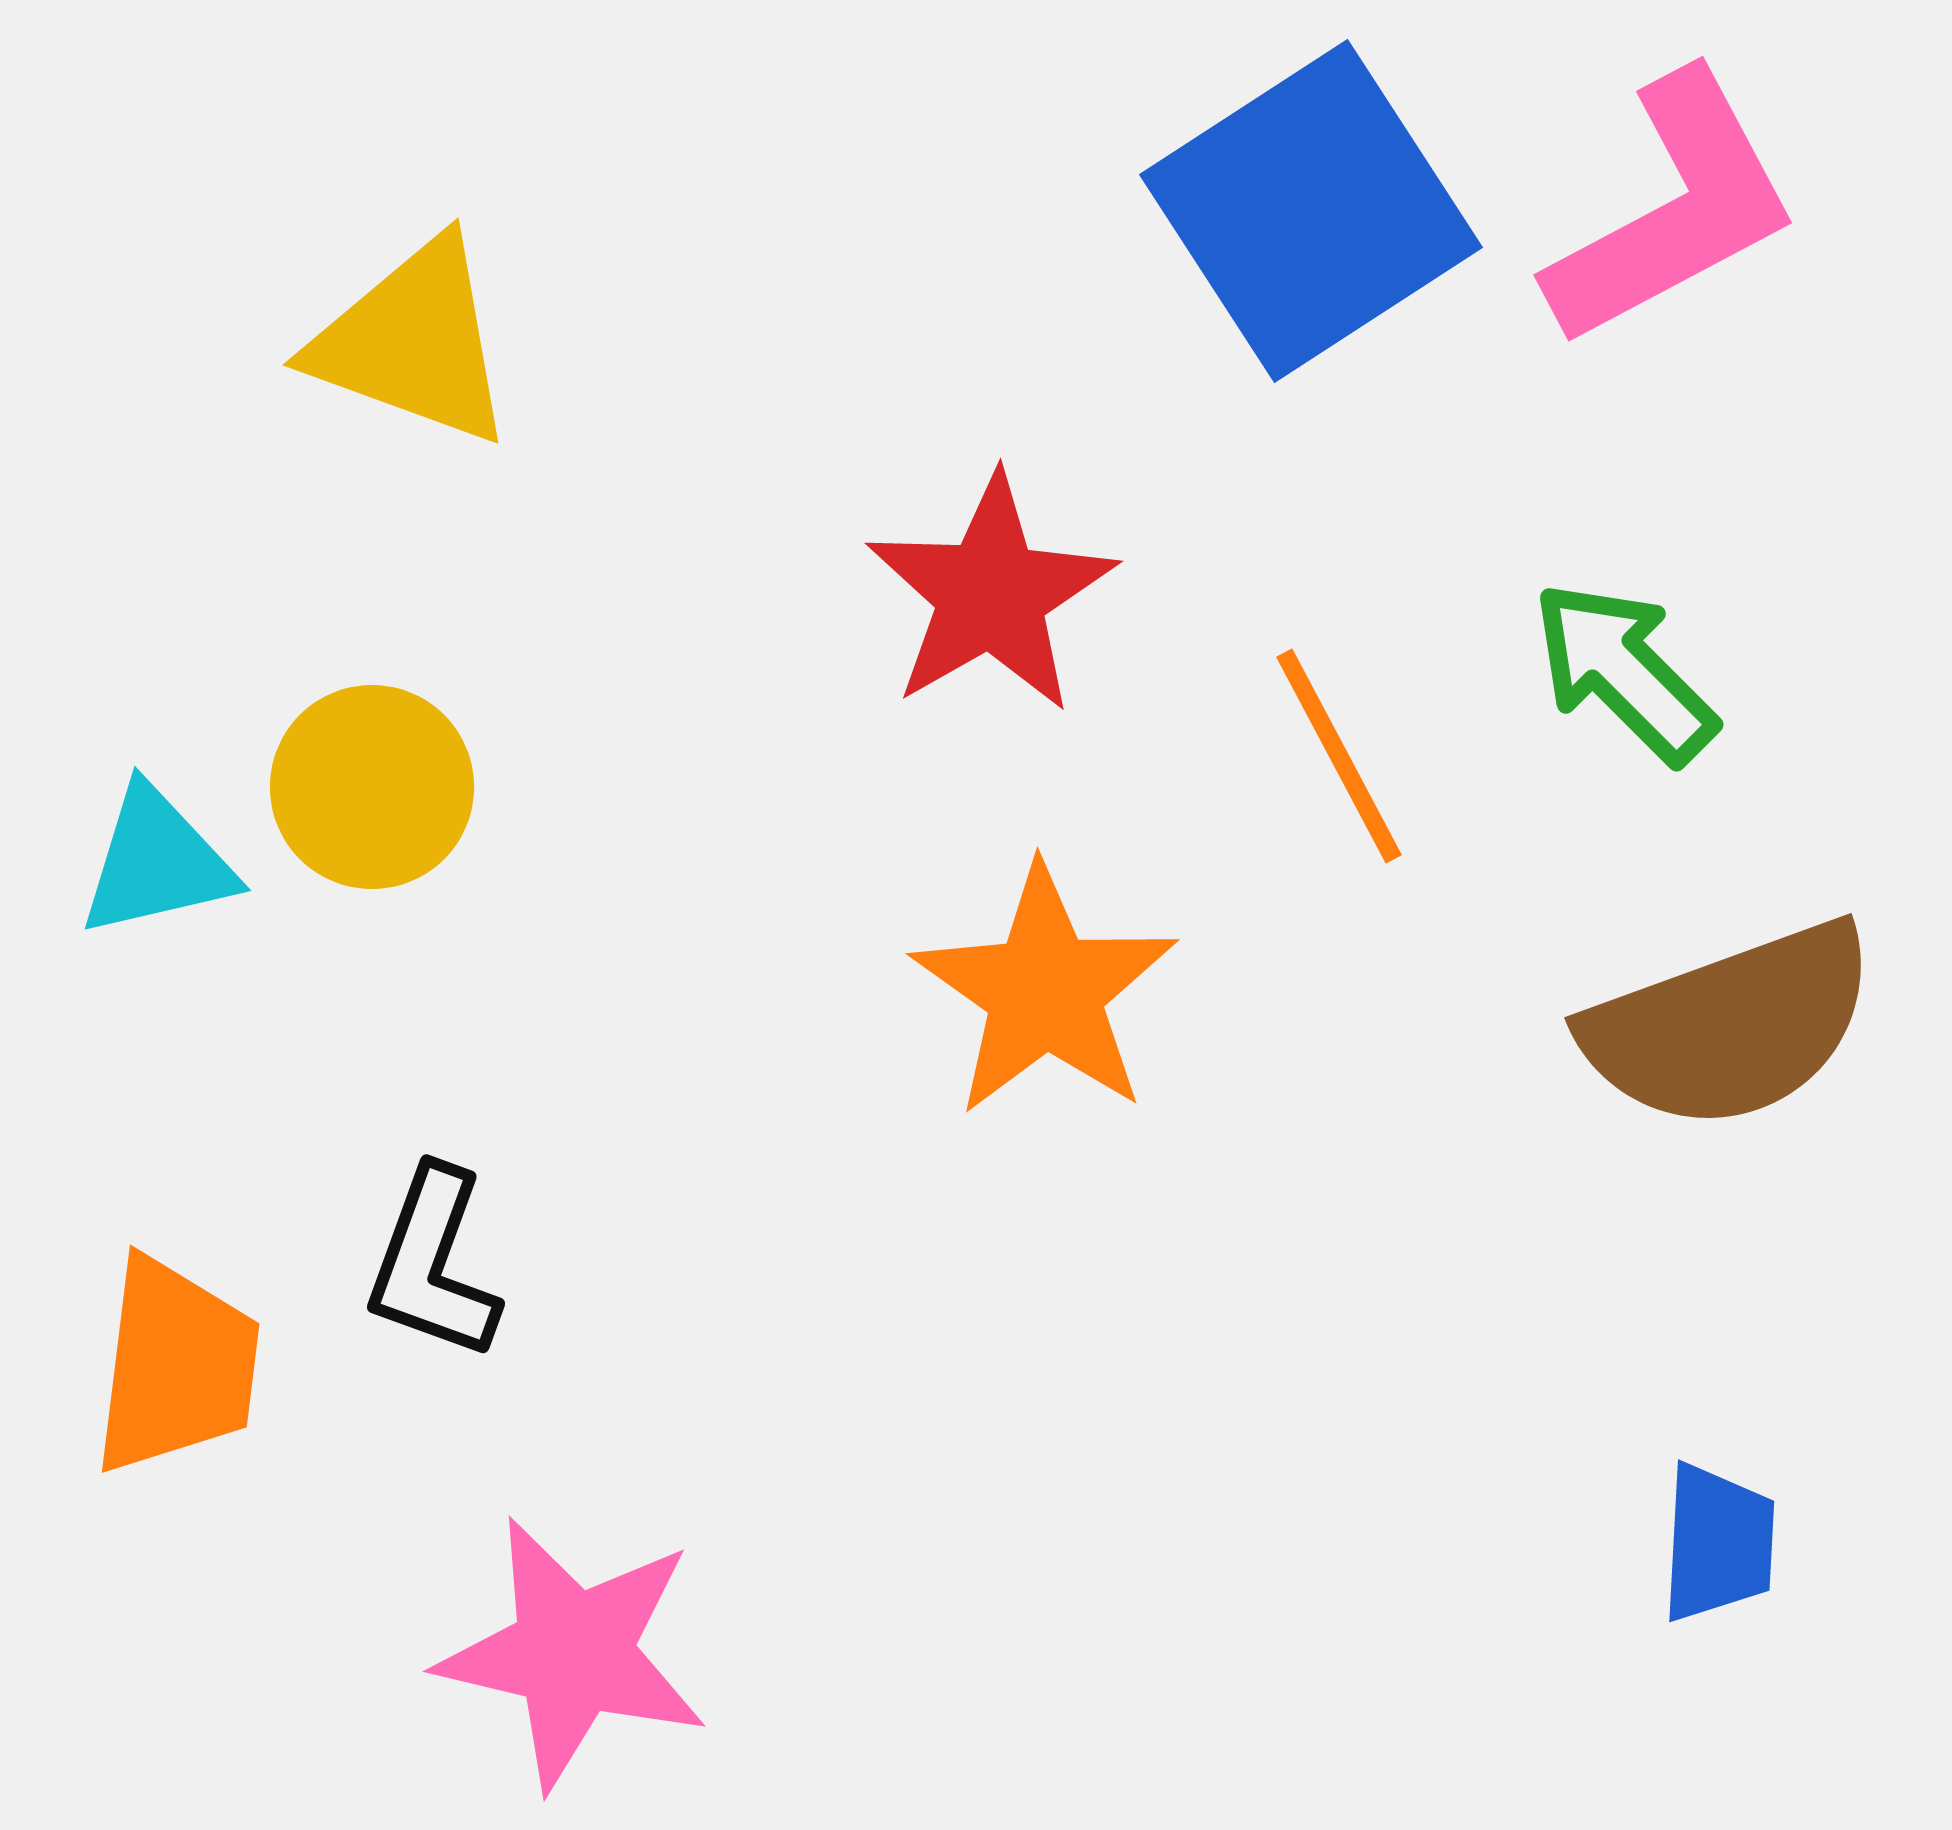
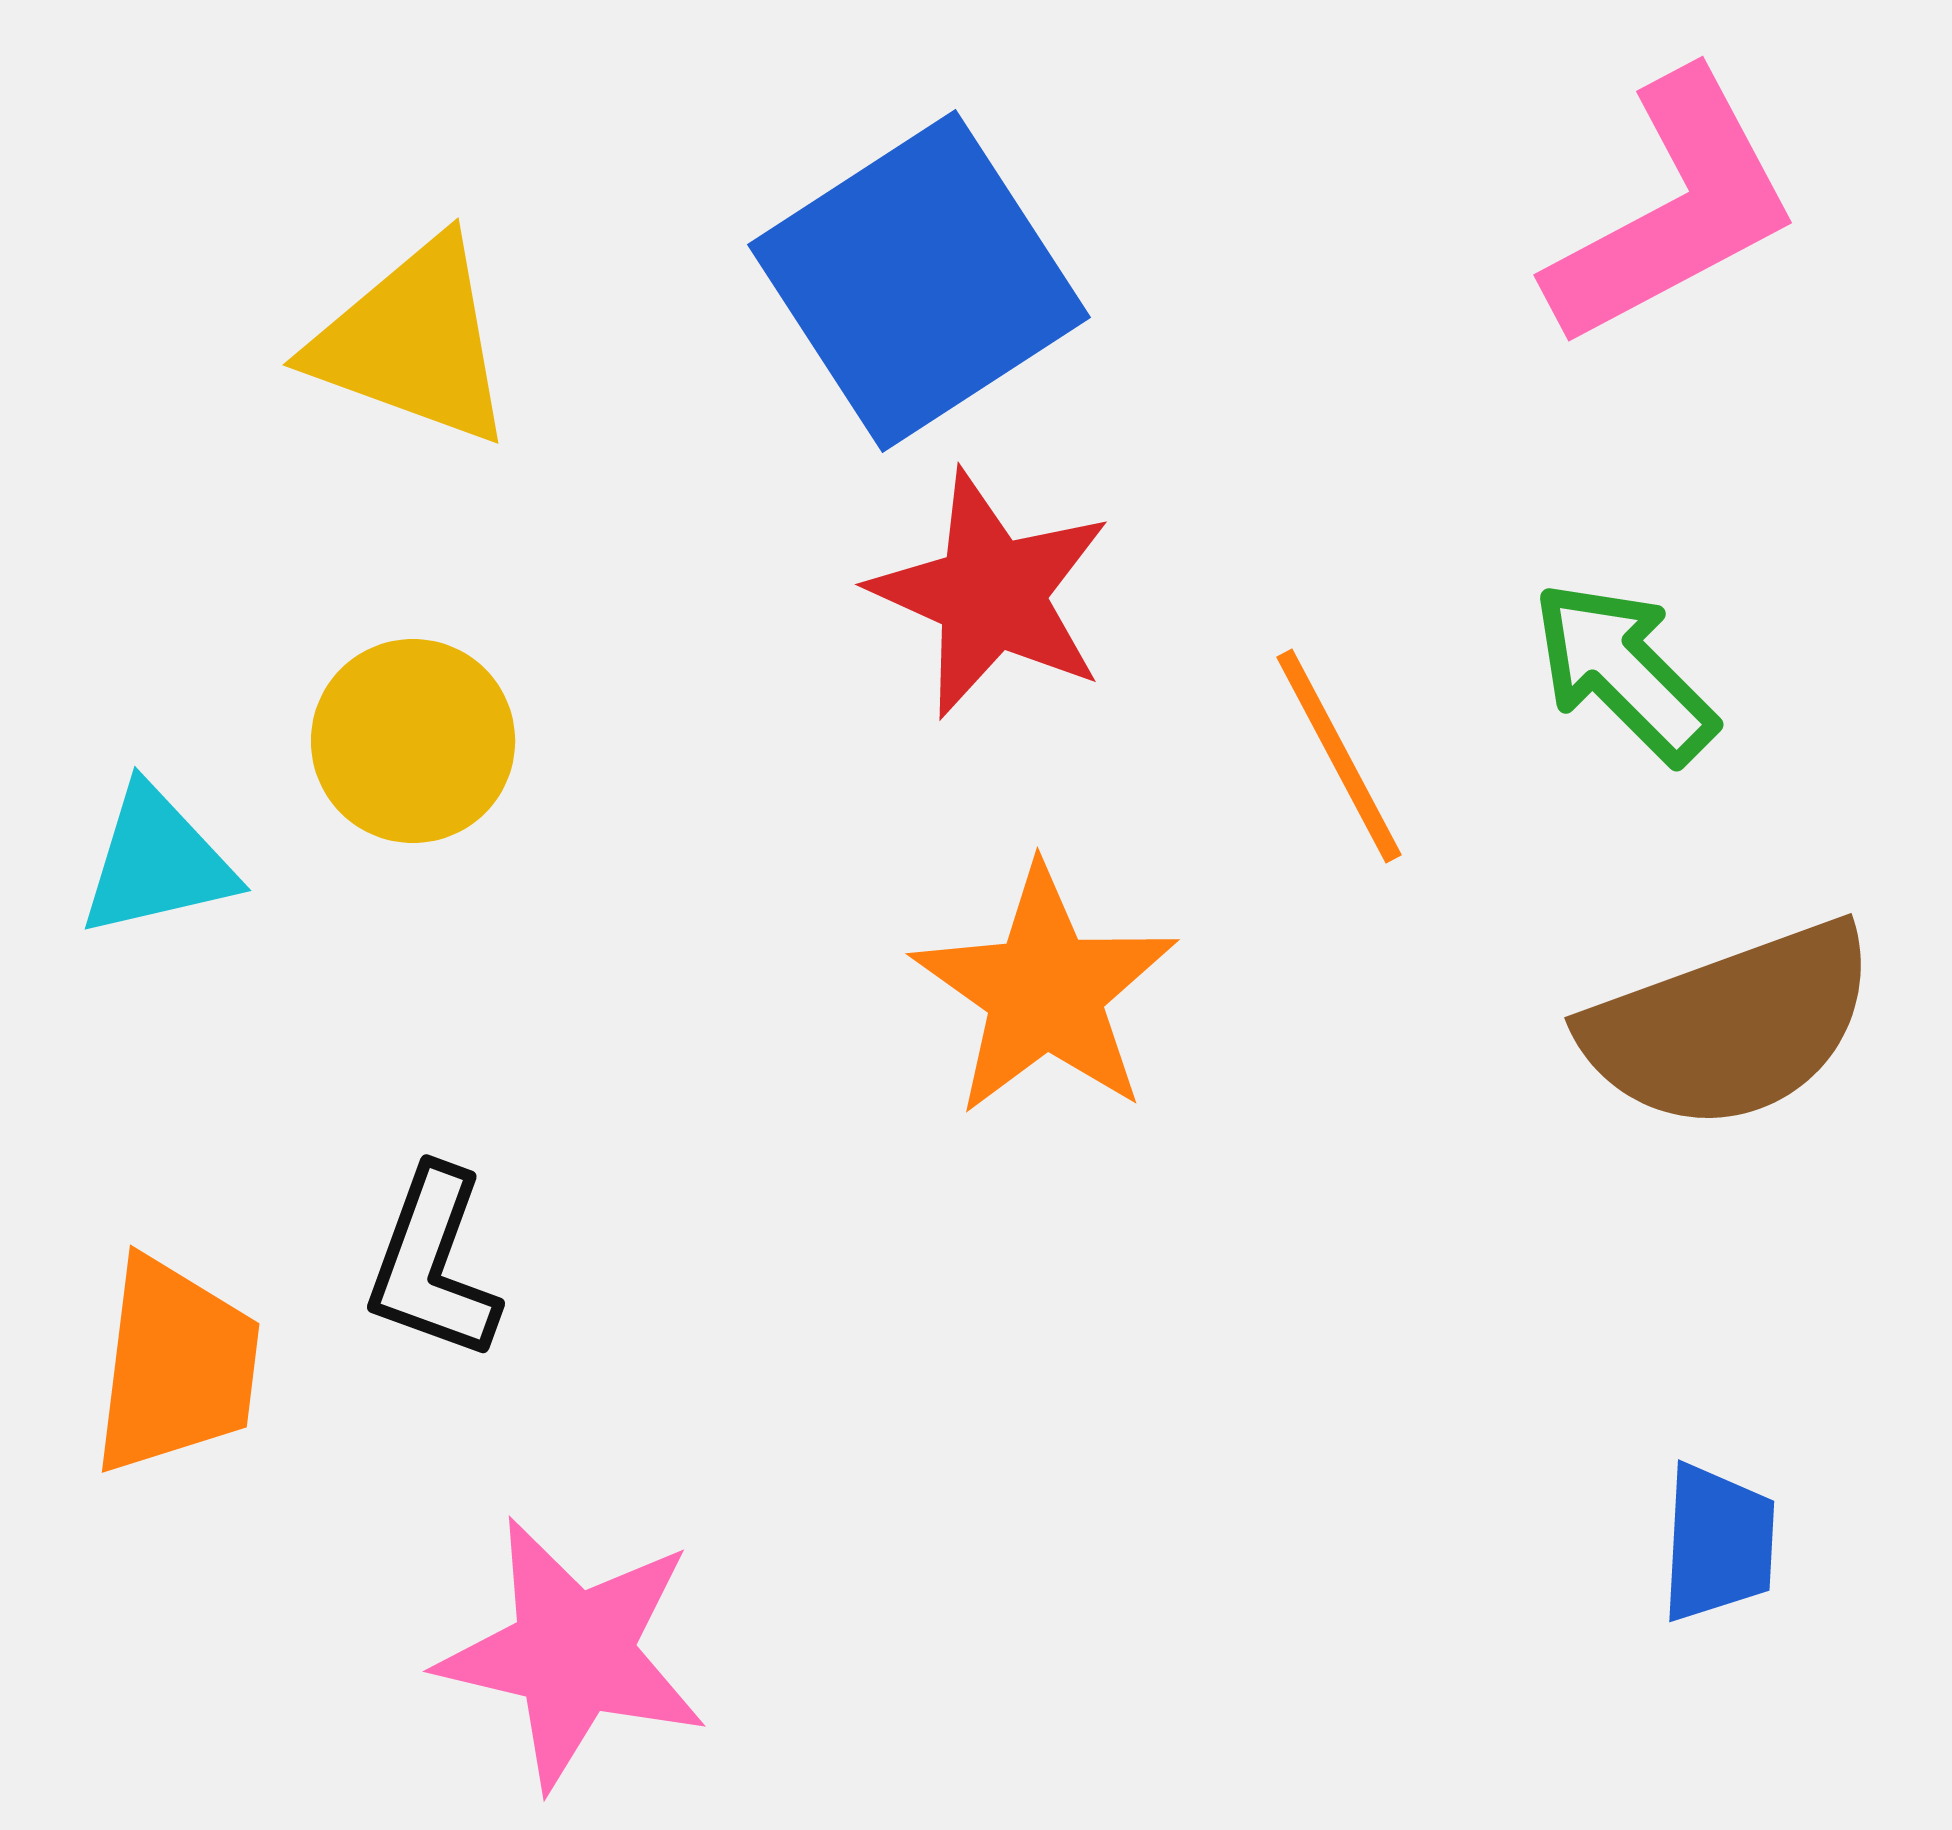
blue square: moved 392 px left, 70 px down
red star: rotated 18 degrees counterclockwise
yellow circle: moved 41 px right, 46 px up
